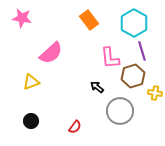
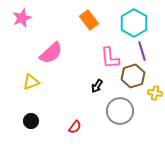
pink star: rotated 30 degrees counterclockwise
black arrow: moved 1 px up; rotated 96 degrees counterclockwise
